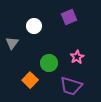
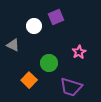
purple square: moved 13 px left
gray triangle: moved 1 px right, 2 px down; rotated 40 degrees counterclockwise
pink star: moved 2 px right, 5 px up
orange square: moved 1 px left
purple trapezoid: moved 1 px down
